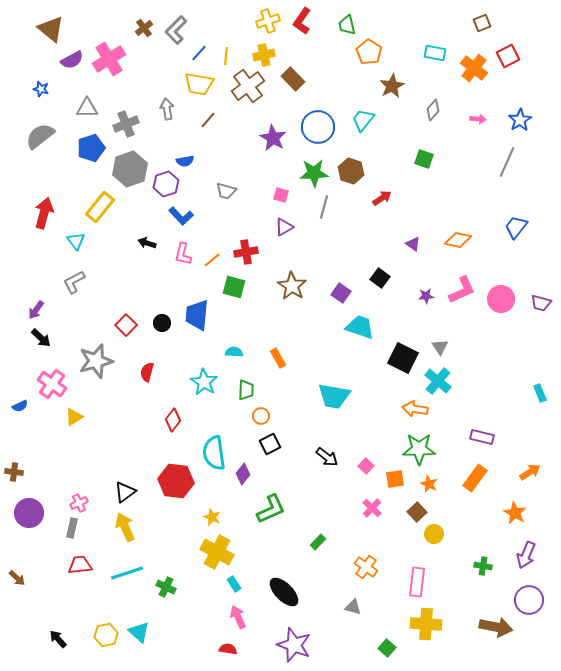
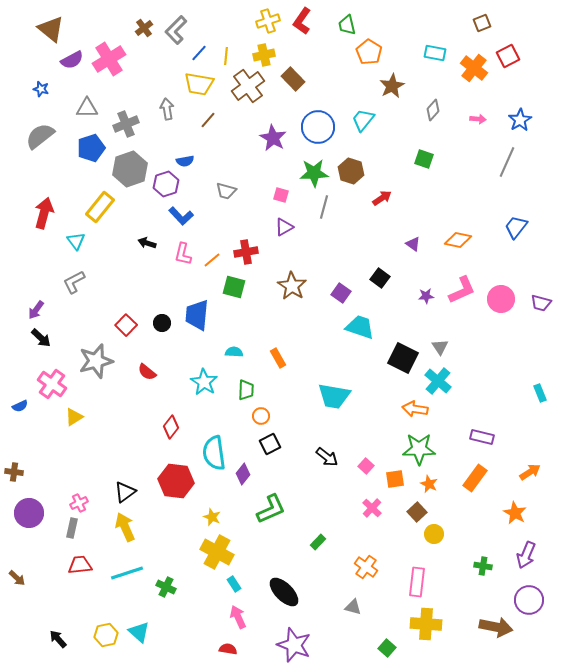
red semicircle at (147, 372): rotated 66 degrees counterclockwise
red diamond at (173, 420): moved 2 px left, 7 px down
